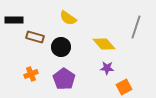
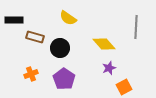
gray line: rotated 15 degrees counterclockwise
black circle: moved 1 px left, 1 px down
purple star: moved 2 px right; rotated 24 degrees counterclockwise
